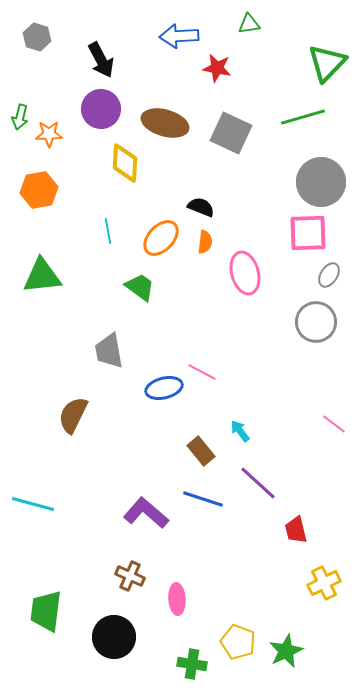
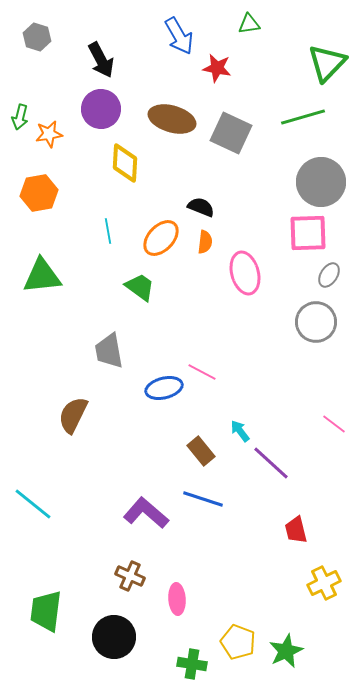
blue arrow at (179, 36): rotated 117 degrees counterclockwise
brown ellipse at (165, 123): moved 7 px right, 4 px up
orange star at (49, 134): rotated 8 degrees counterclockwise
orange hexagon at (39, 190): moved 3 px down
purple line at (258, 483): moved 13 px right, 20 px up
cyan line at (33, 504): rotated 24 degrees clockwise
